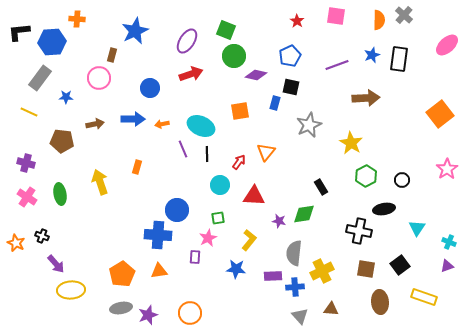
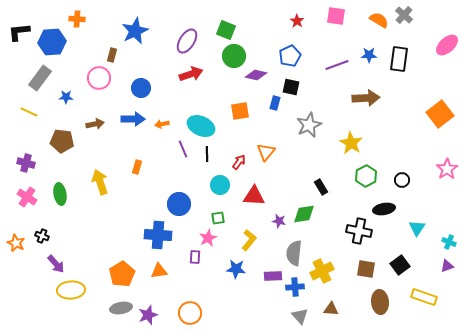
orange semicircle at (379, 20): rotated 60 degrees counterclockwise
blue star at (372, 55): moved 3 px left; rotated 21 degrees clockwise
blue circle at (150, 88): moved 9 px left
blue circle at (177, 210): moved 2 px right, 6 px up
